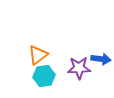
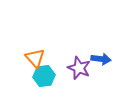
orange triangle: moved 3 px left, 3 px down; rotated 35 degrees counterclockwise
purple star: rotated 25 degrees clockwise
